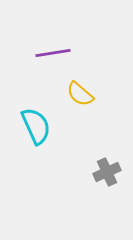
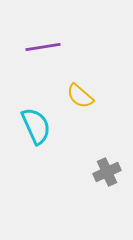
purple line: moved 10 px left, 6 px up
yellow semicircle: moved 2 px down
